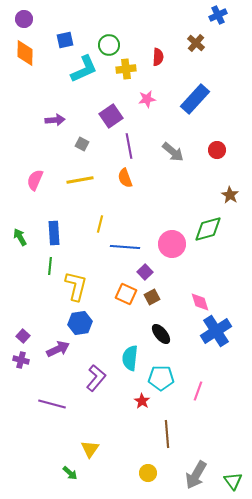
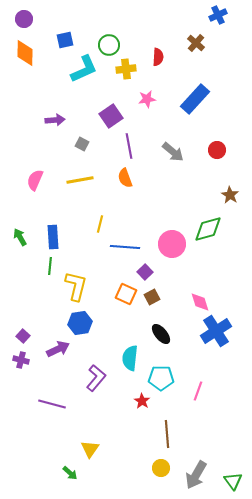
blue rectangle at (54, 233): moved 1 px left, 4 px down
yellow circle at (148, 473): moved 13 px right, 5 px up
